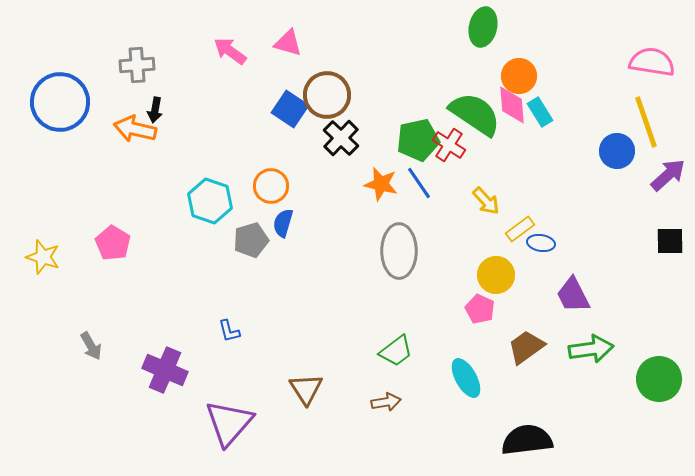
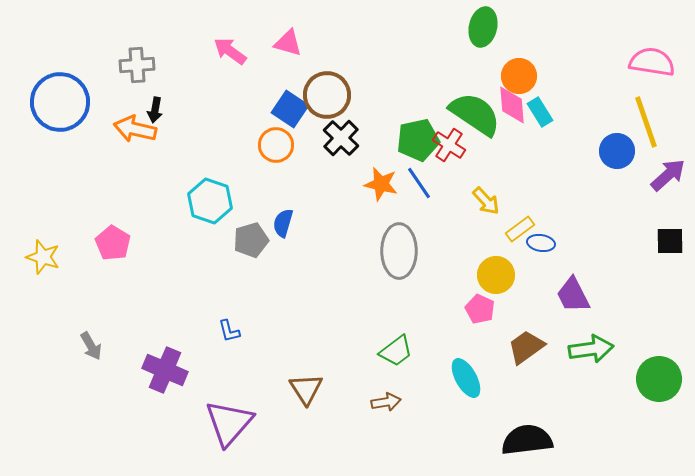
orange circle at (271, 186): moved 5 px right, 41 px up
